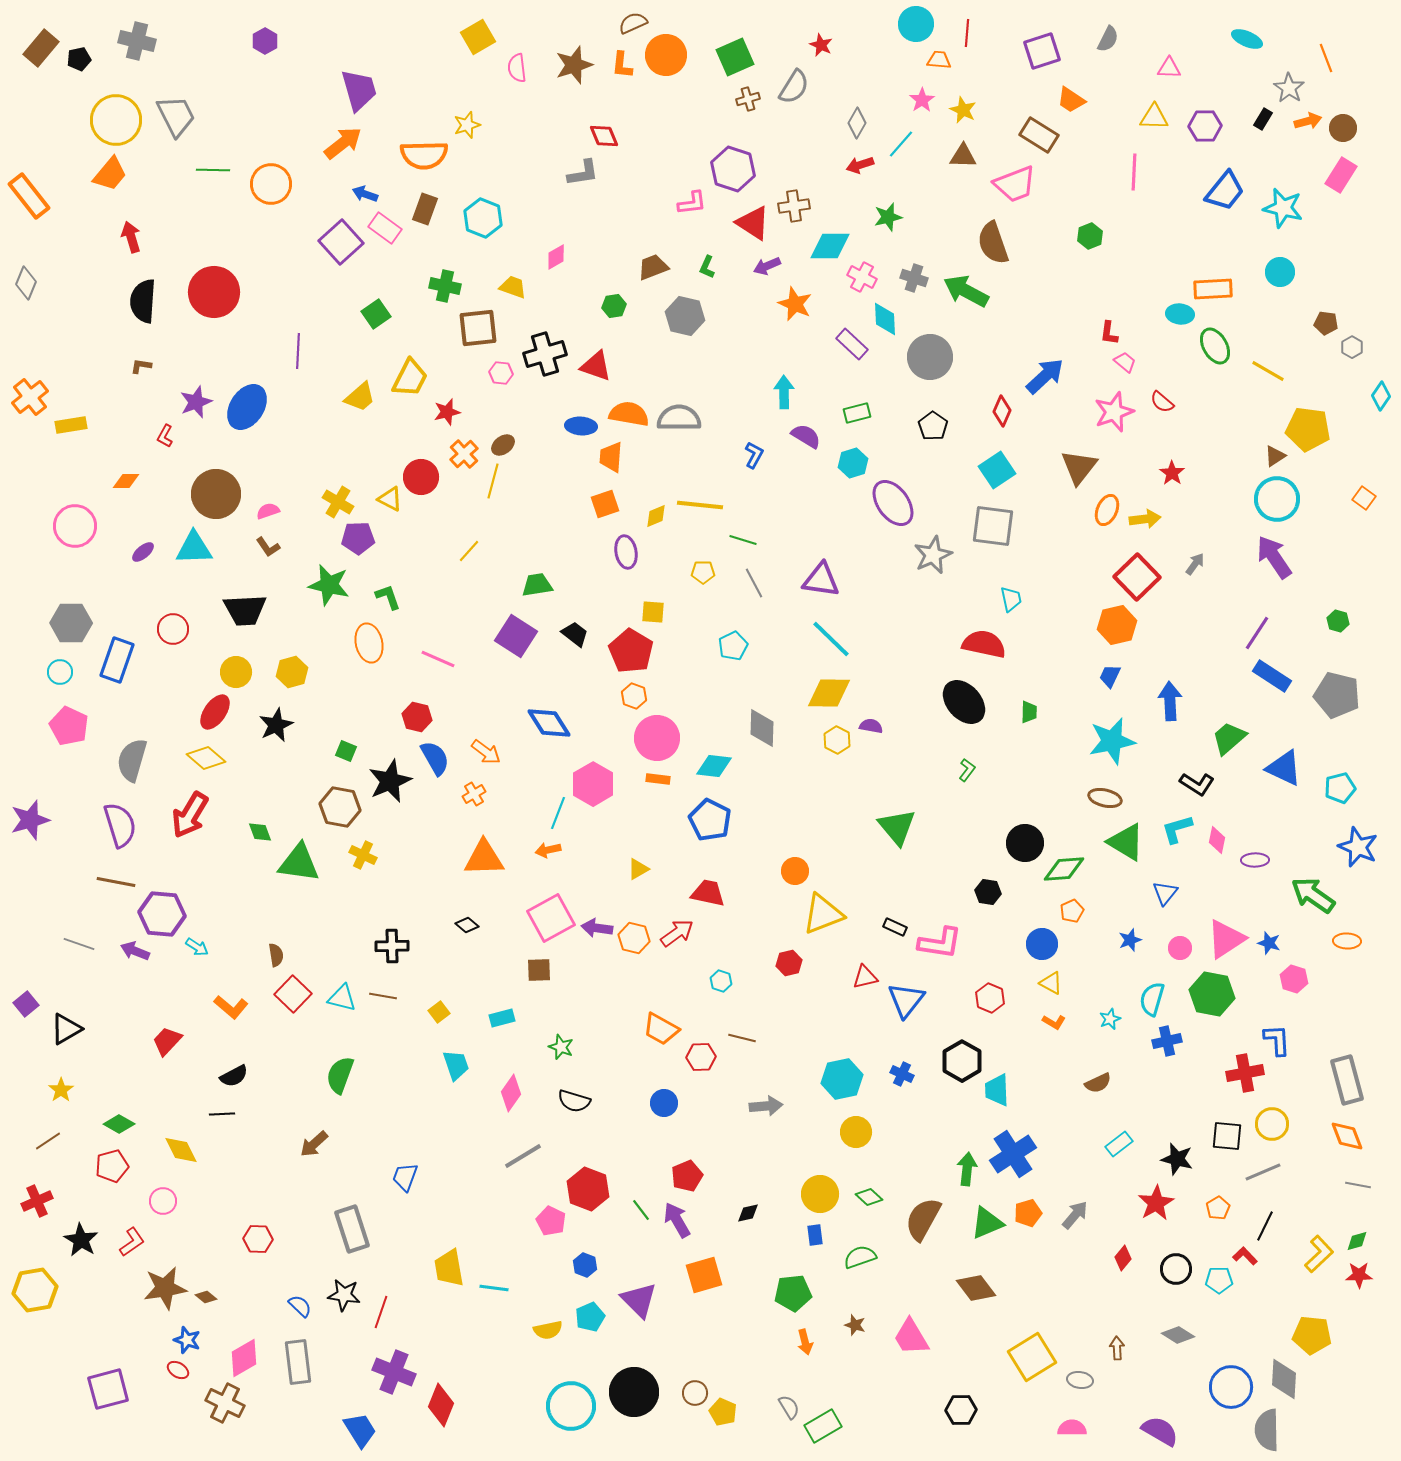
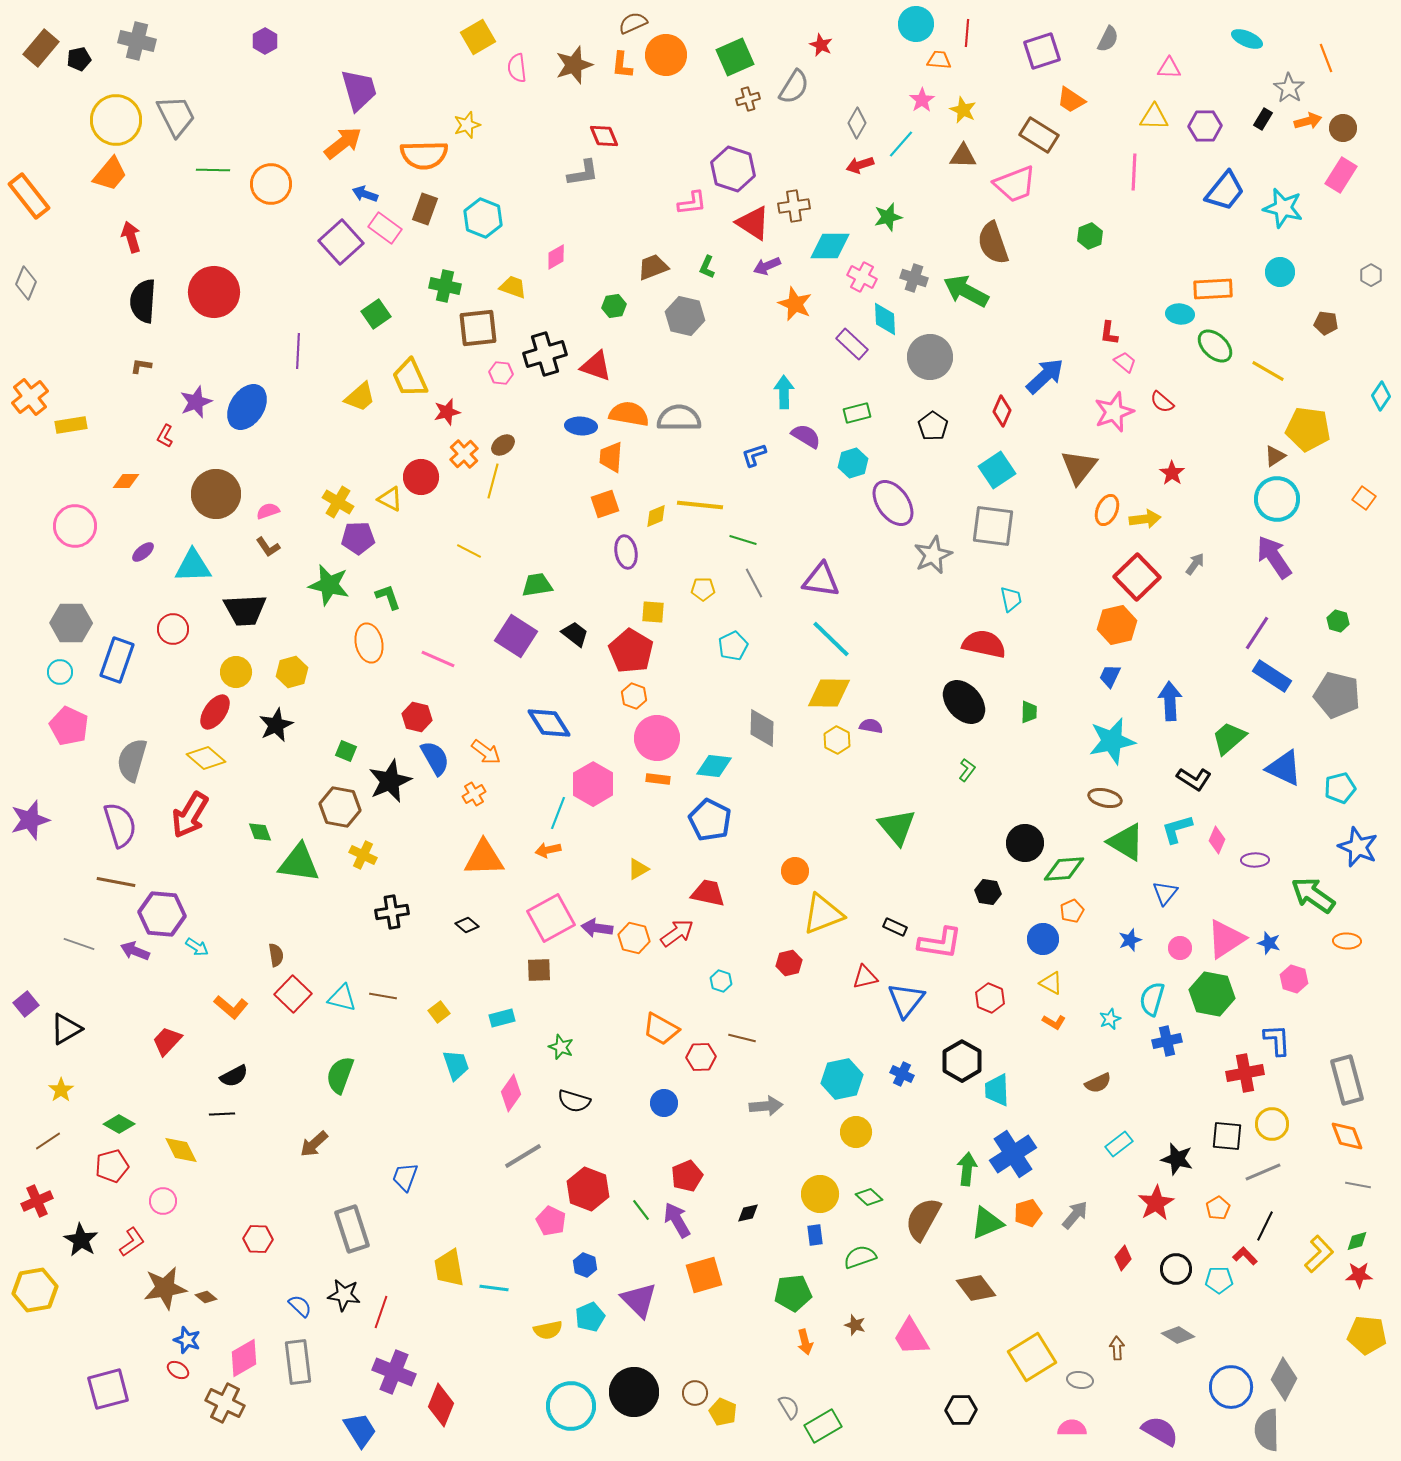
green ellipse at (1215, 346): rotated 18 degrees counterclockwise
gray hexagon at (1352, 347): moved 19 px right, 72 px up
yellow trapezoid at (410, 378): rotated 129 degrees clockwise
blue L-shape at (754, 455): rotated 136 degrees counterclockwise
cyan triangle at (194, 548): moved 1 px left, 18 px down
yellow line at (469, 551): rotated 75 degrees clockwise
yellow pentagon at (703, 572): moved 17 px down
black L-shape at (1197, 784): moved 3 px left, 5 px up
pink diamond at (1217, 840): rotated 12 degrees clockwise
blue circle at (1042, 944): moved 1 px right, 5 px up
black cross at (392, 946): moved 34 px up; rotated 8 degrees counterclockwise
yellow pentagon at (1312, 1335): moved 55 px right
gray diamond at (1284, 1379): rotated 24 degrees clockwise
